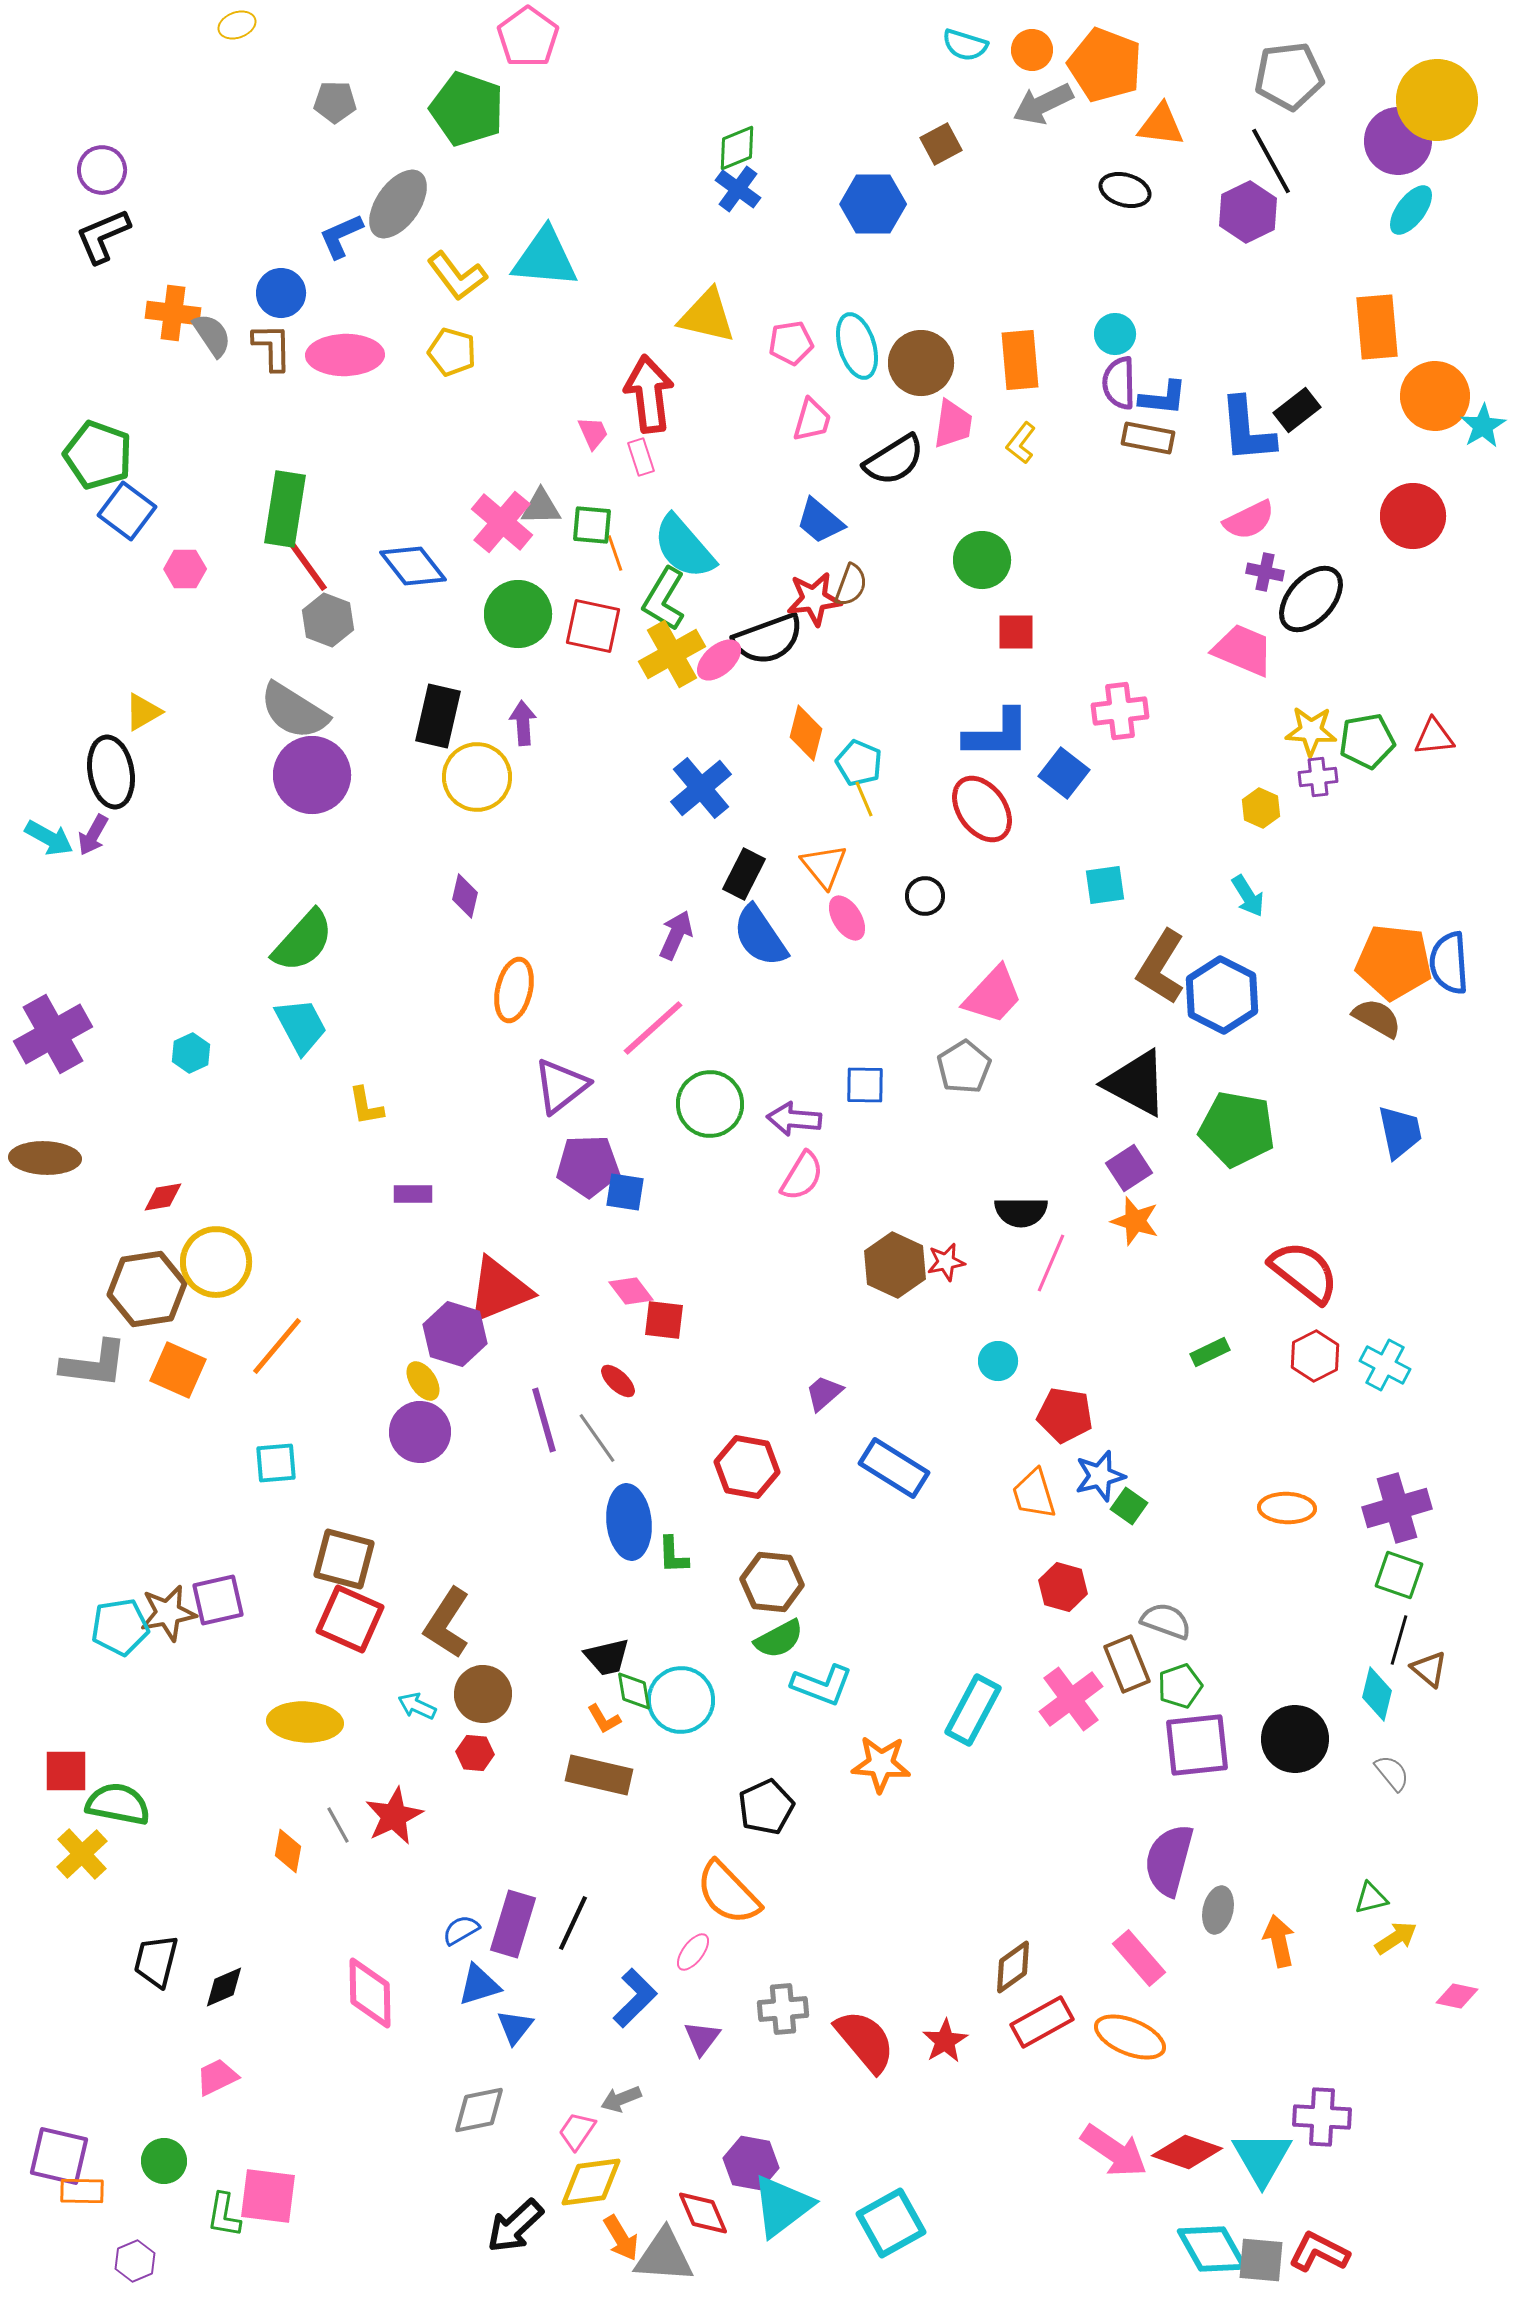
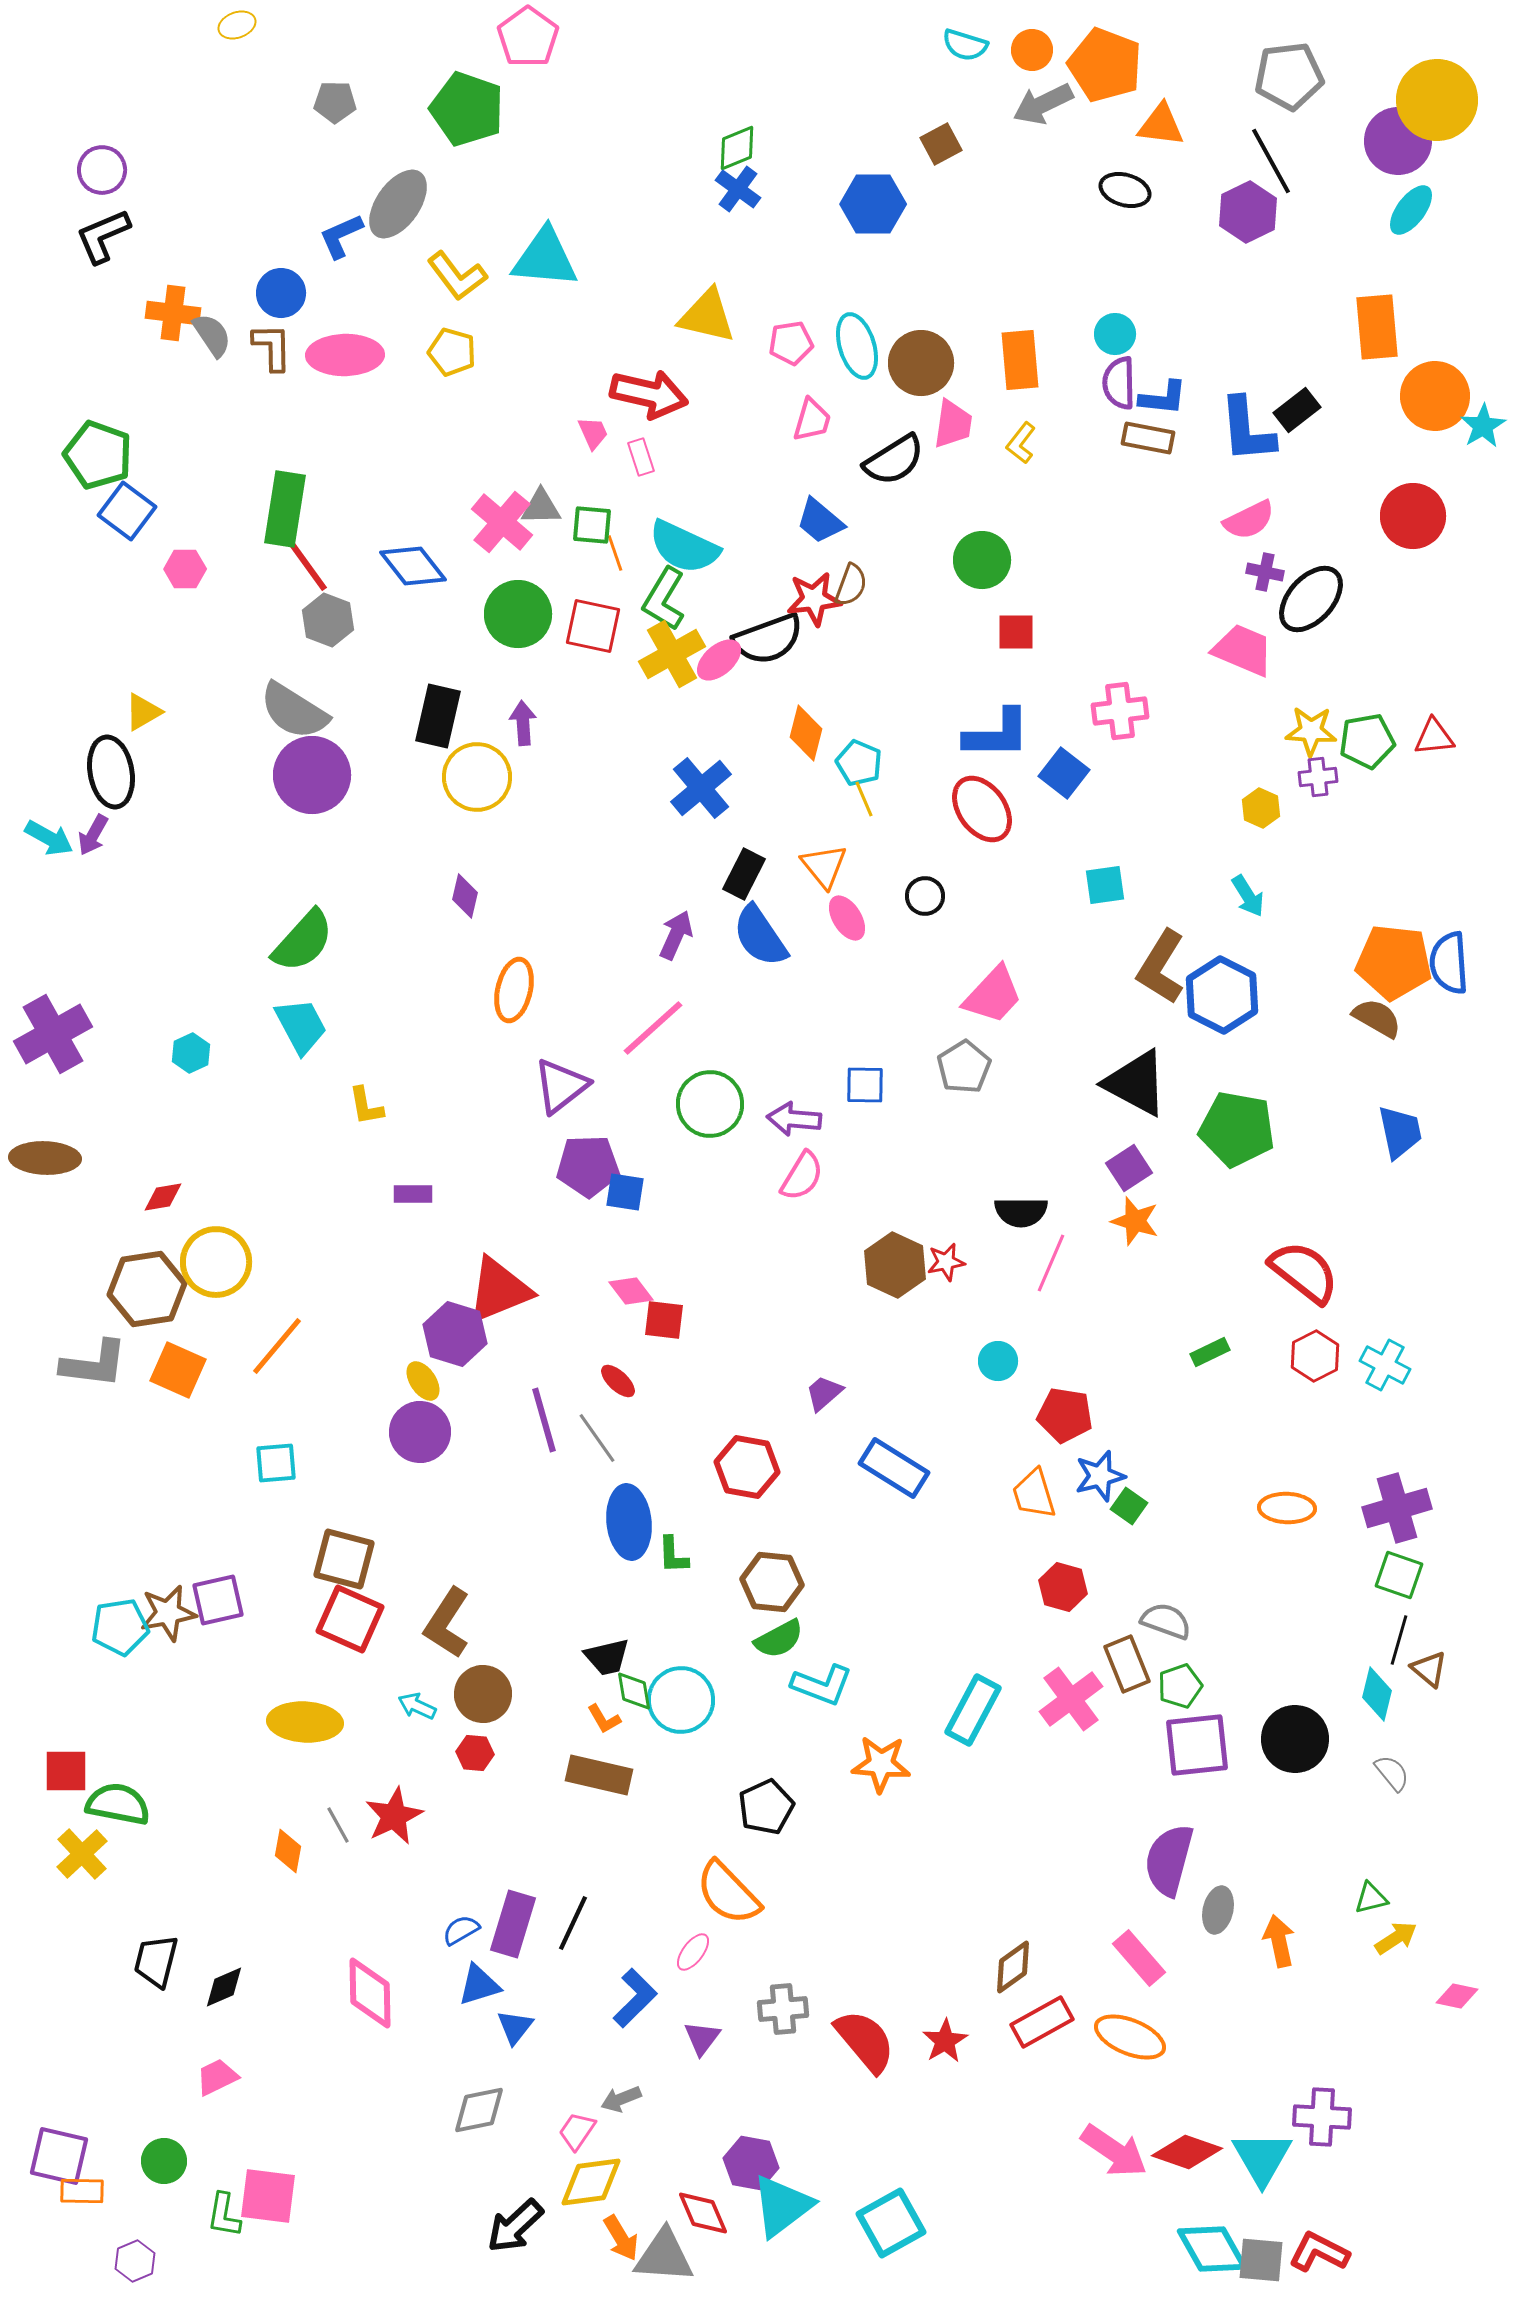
red arrow at (649, 394): rotated 110 degrees clockwise
cyan semicircle at (684, 547): rotated 24 degrees counterclockwise
